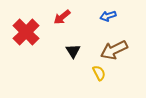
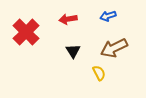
red arrow: moved 6 px right, 2 px down; rotated 30 degrees clockwise
brown arrow: moved 2 px up
